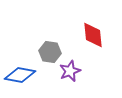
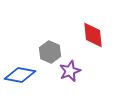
gray hexagon: rotated 15 degrees clockwise
